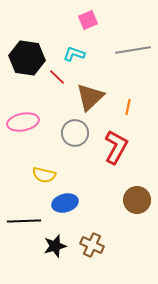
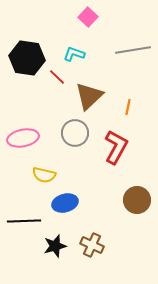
pink square: moved 3 px up; rotated 24 degrees counterclockwise
brown triangle: moved 1 px left, 1 px up
pink ellipse: moved 16 px down
